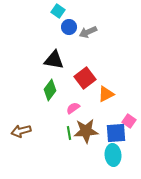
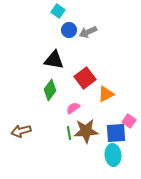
blue circle: moved 3 px down
